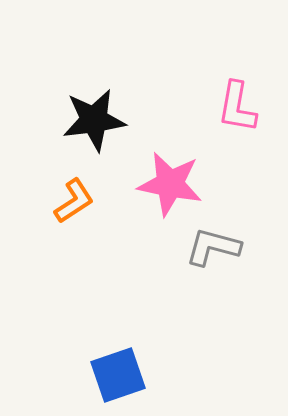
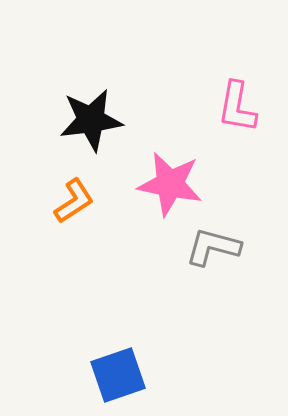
black star: moved 3 px left
